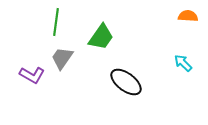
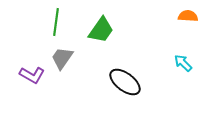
green trapezoid: moved 7 px up
black ellipse: moved 1 px left
